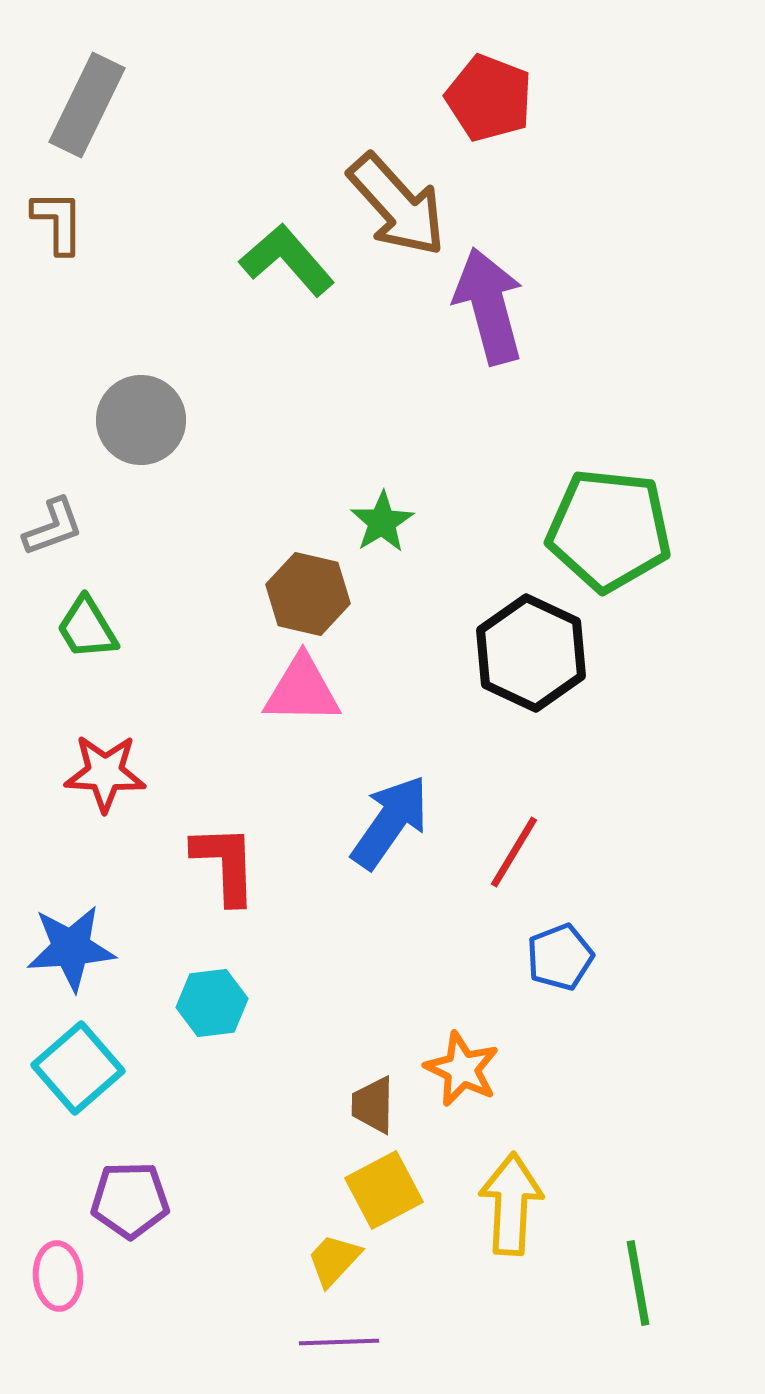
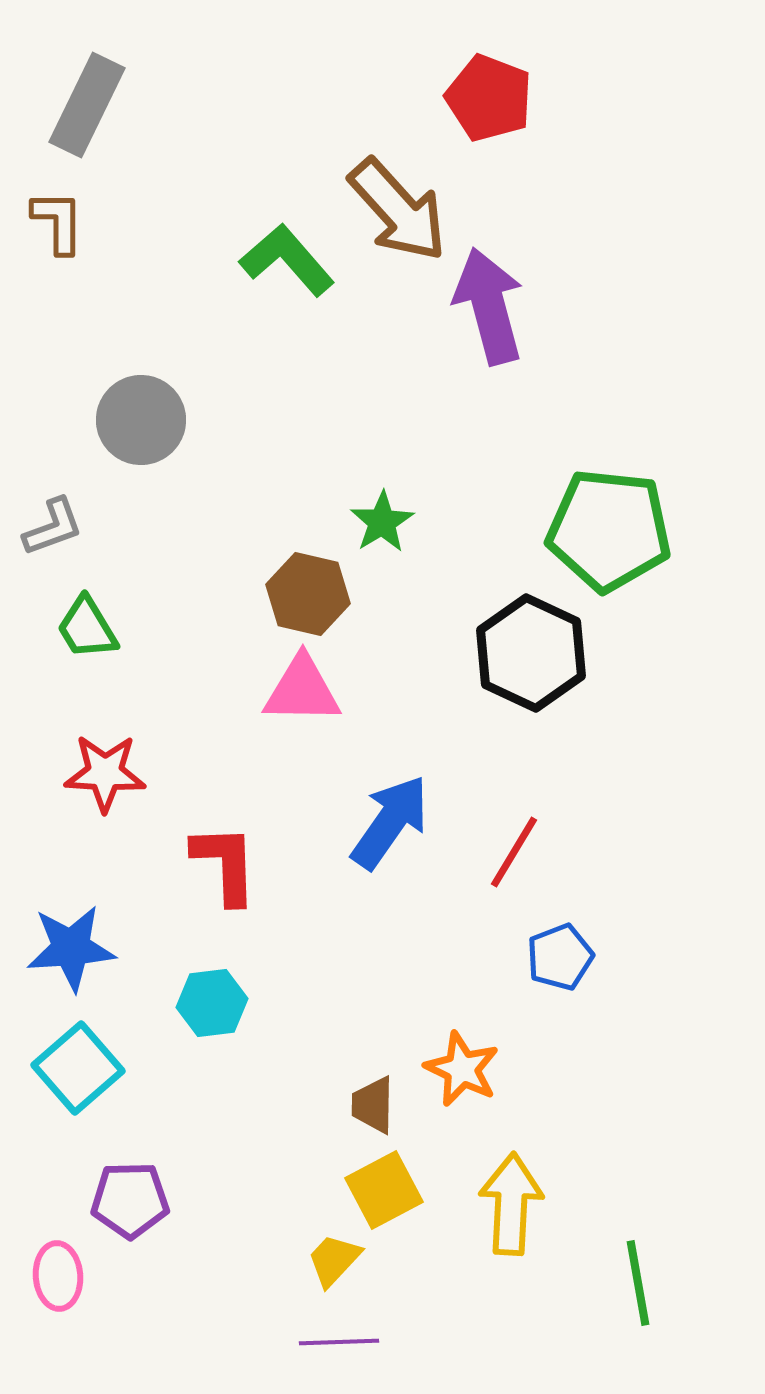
brown arrow: moved 1 px right, 5 px down
